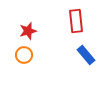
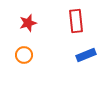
red star: moved 8 px up
blue rectangle: rotated 72 degrees counterclockwise
